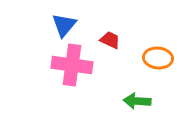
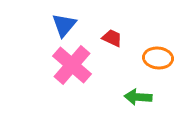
red trapezoid: moved 2 px right, 2 px up
pink cross: rotated 33 degrees clockwise
green arrow: moved 1 px right, 4 px up
